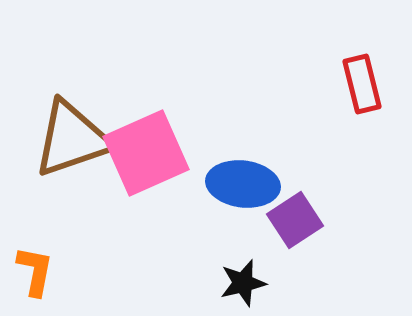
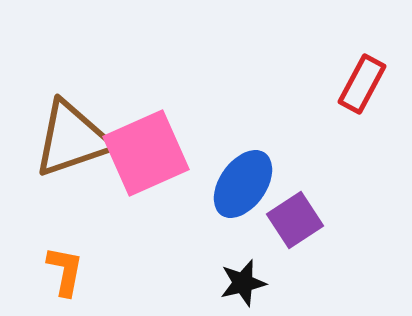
red rectangle: rotated 42 degrees clockwise
blue ellipse: rotated 62 degrees counterclockwise
orange L-shape: moved 30 px right
